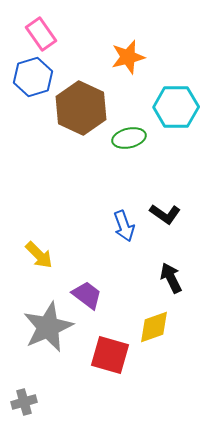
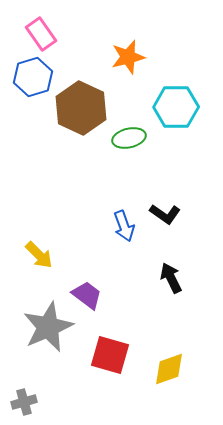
yellow diamond: moved 15 px right, 42 px down
